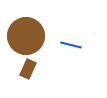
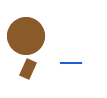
blue line: moved 18 px down; rotated 15 degrees counterclockwise
